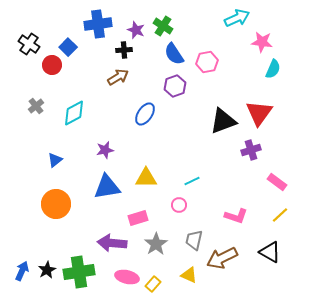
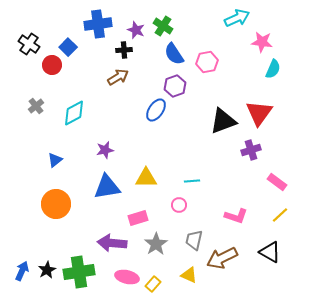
blue ellipse at (145, 114): moved 11 px right, 4 px up
cyan line at (192, 181): rotated 21 degrees clockwise
